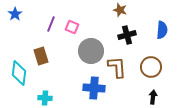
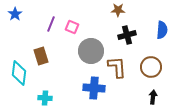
brown star: moved 2 px left; rotated 16 degrees counterclockwise
